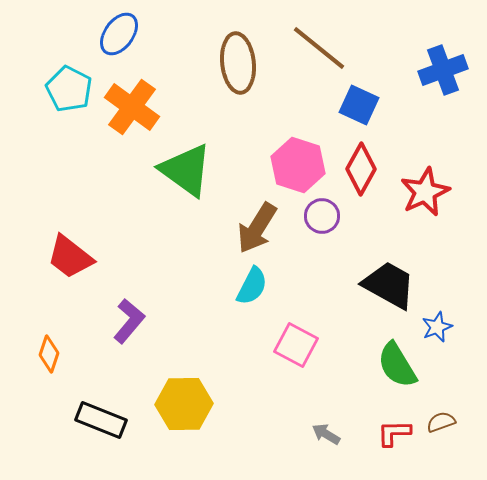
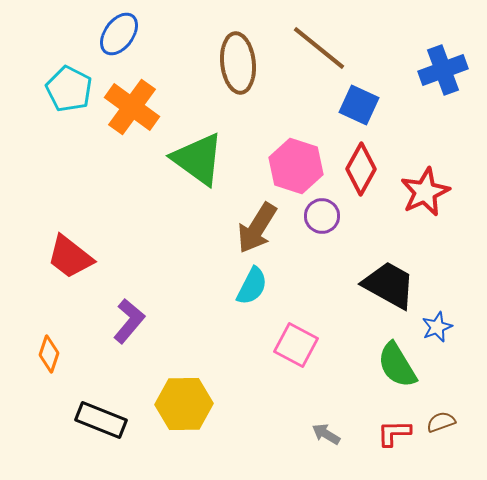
pink hexagon: moved 2 px left, 1 px down
green triangle: moved 12 px right, 11 px up
